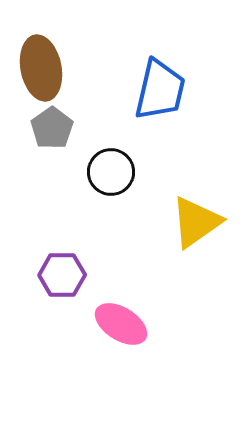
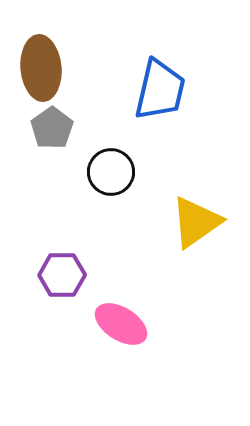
brown ellipse: rotated 6 degrees clockwise
